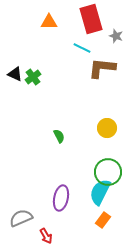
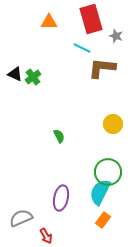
yellow circle: moved 6 px right, 4 px up
